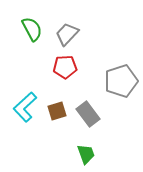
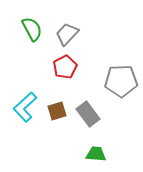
red pentagon: rotated 25 degrees counterclockwise
gray pentagon: rotated 16 degrees clockwise
green trapezoid: moved 10 px right; rotated 65 degrees counterclockwise
